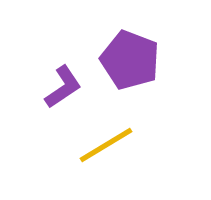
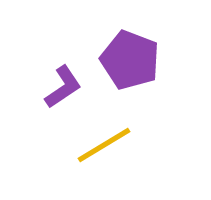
yellow line: moved 2 px left
